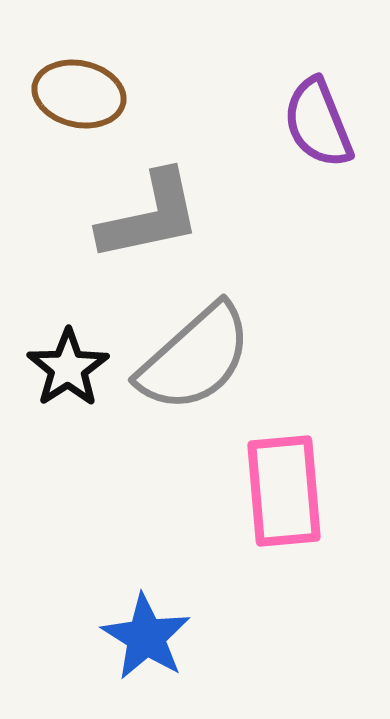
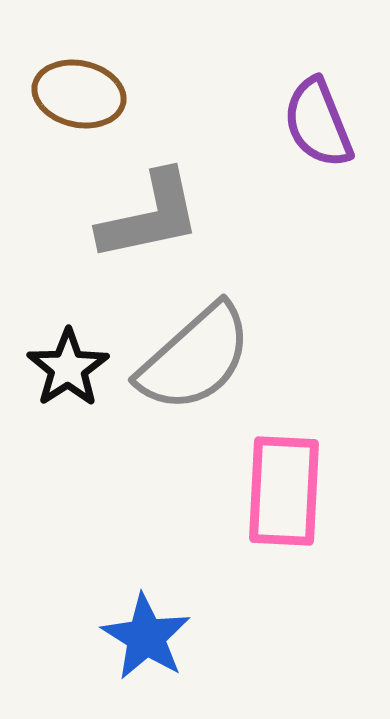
pink rectangle: rotated 8 degrees clockwise
